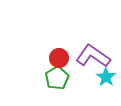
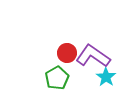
red circle: moved 8 px right, 5 px up
